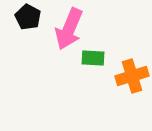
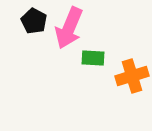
black pentagon: moved 6 px right, 4 px down
pink arrow: moved 1 px up
